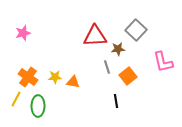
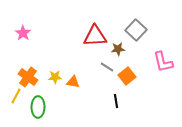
pink star: rotated 21 degrees counterclockwise
gray line: rotated 40 degrees counterclockwise
orange square: moved 1 px left
yellow line: moved 3 px up
green ellipse: moved 1 px down
